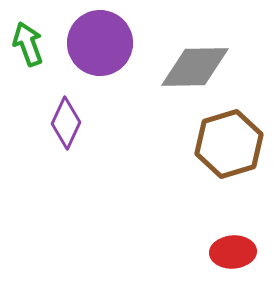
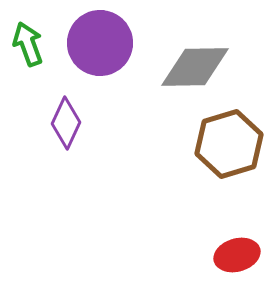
red ellipse: moved 4 px right, 3 px down; rotated 12 degrees counterclockwise
